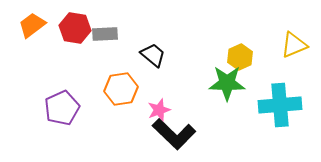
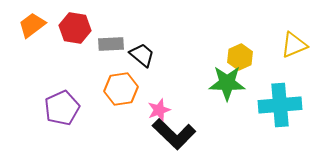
gray rectangle: moved 6 px right, 10 px down
black trapezoid: moved 11 px left
